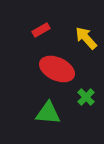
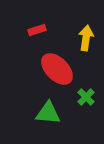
red rectangle: moved 4 px left; rotated 12 degrees clockwise
yellow arrow: rotated 50 degrees clockwise
red ellipse: rotated 20 degrees clockwise
